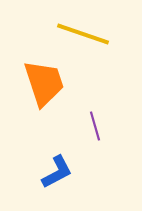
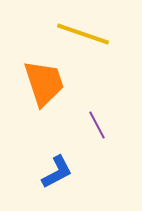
purple line: moved 2 px right, 1 px up; rotated 12 degrees counterclockwise
